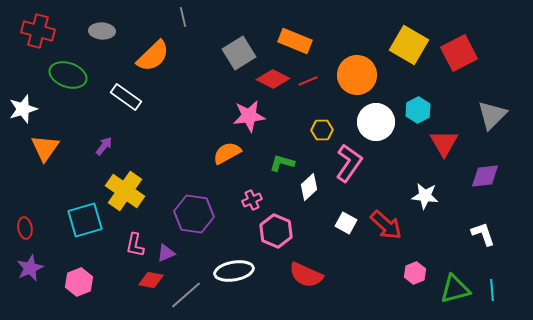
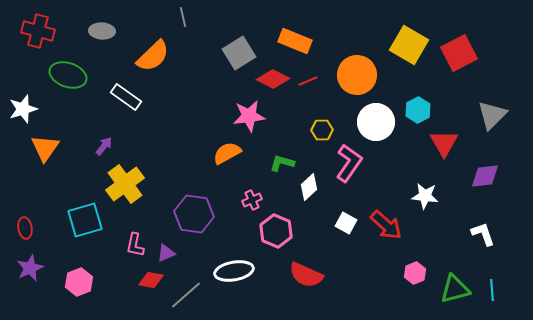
yellow cross at (125, 191): moved 7 px up; rotated 18 degrees clockwise
